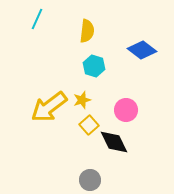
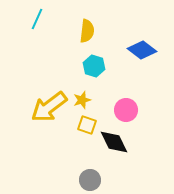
yellow square: moved 2 px left; rotated 30 degrees counterclockwise
